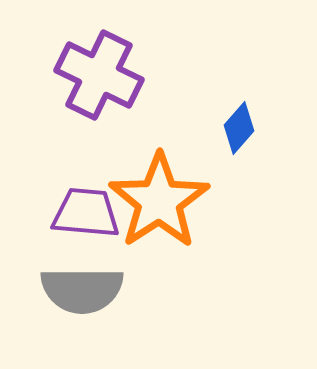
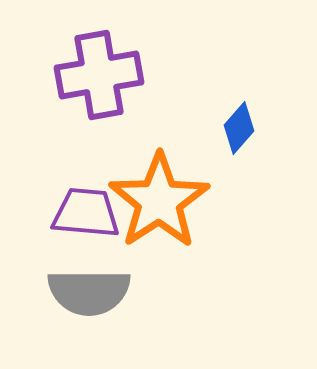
purple cross: rotated 36 degrees counterclockwise
gray semicircle: moved 7 px right, 2 px down
